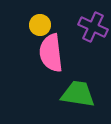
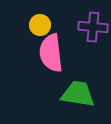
purple cross: rotated 20 degrees counterclockwise
